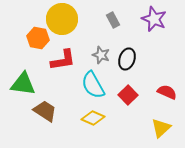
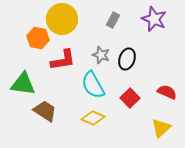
gray rectangle: rotated 56 degrees clockwise
red square: moved 2 px right, 3 px down
